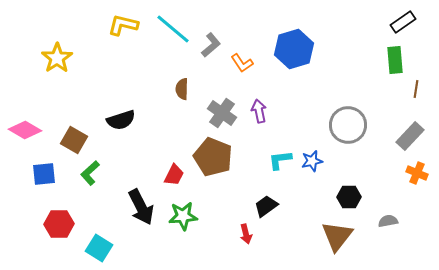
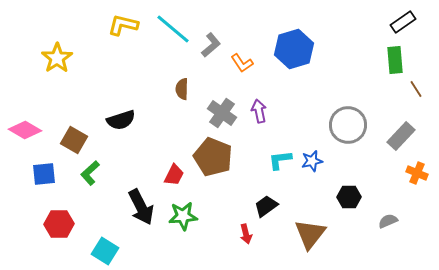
brown line: rotated 42 degrees counterclockwise
gray rectangle: moved 9 px left
gray semicircle: rotated 12 degrees counterclockwise
brown triangle: moved 27 px left, 2 px up
cyan square: moved 6 px right, 3 px down
